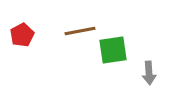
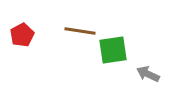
brown line: rotated 20 degrees clockwise
gray arrow: moved 1 px left, 1 px down; rotated 120 degrees clockwise
